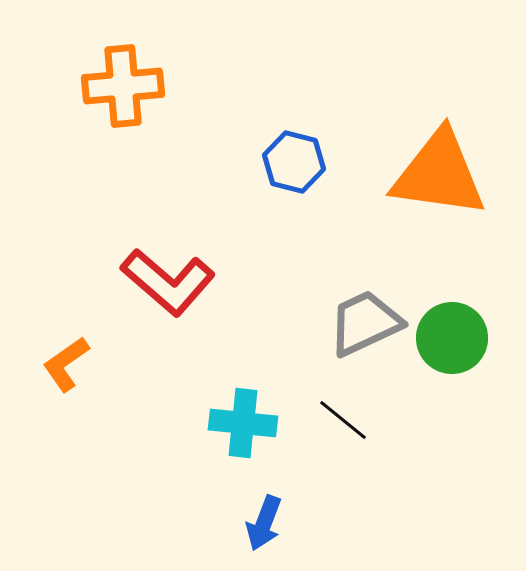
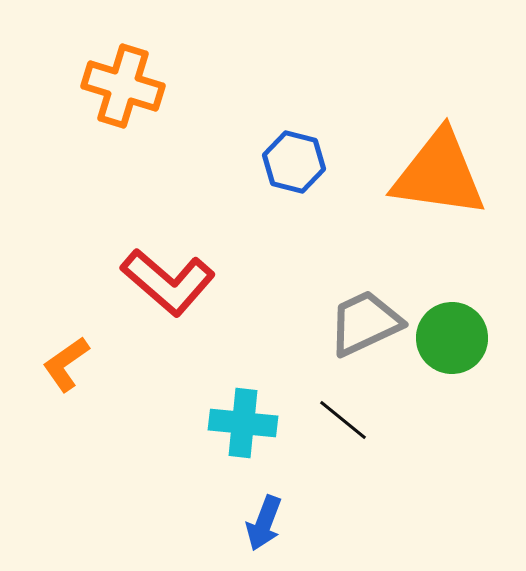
orange cross: rotated 22 degrees clockwise
